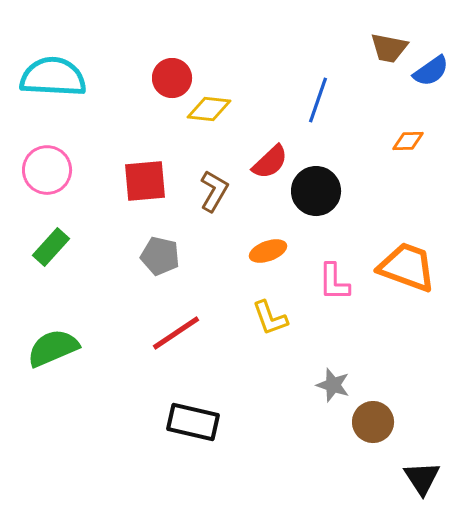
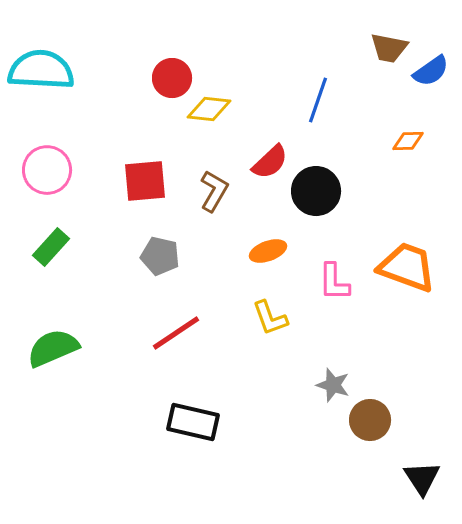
cyan semicircle: moved 12 px left, 7 px up
brown circle: moved 3 px left, 2 px up
